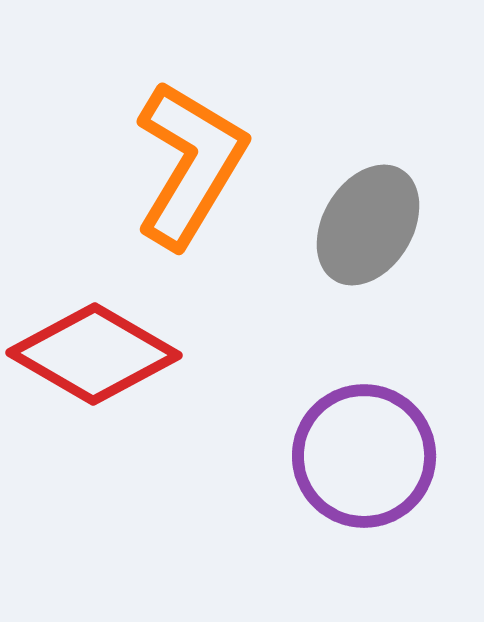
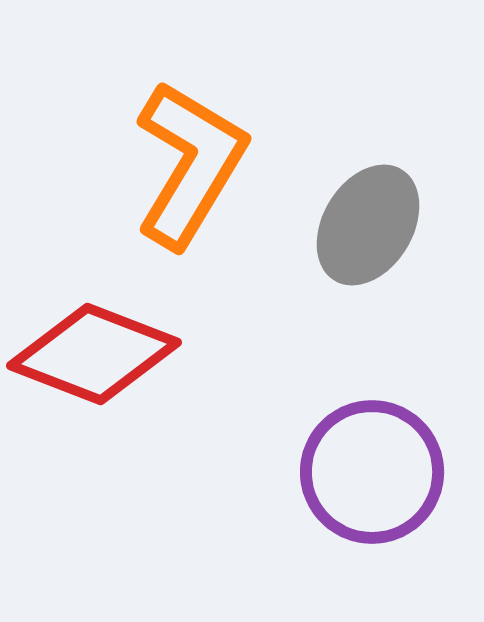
red diamond: rotated 9 degrees counterclockwise
purple circle: moved 8 px right, 16 px down
